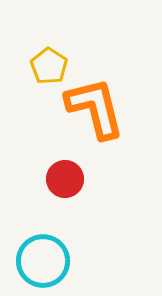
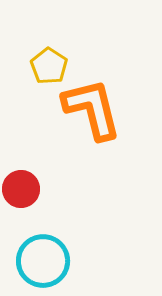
orange L-shape: moved 3 px left, 1 px down
red circle: moved 44 px left, 10 px down
